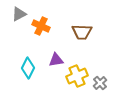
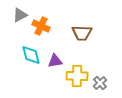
gray triangle: moved 1 px right, 1 px down
brown trapezoid: moved 1 px down
purple triangle: moved 1 px left, 1 px down
cyan diamond: moved 3 px right, 13 px up; rotated 40 degrees counterclockwise
yellow cross: rotated 25 degrees clockwise
